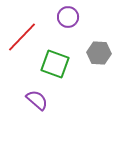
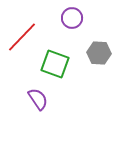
purple circle: moved 4 px right, 1 px down
purple semicircle: moved 1 px right, 1 px up; rotated 15 degrees clockwise
